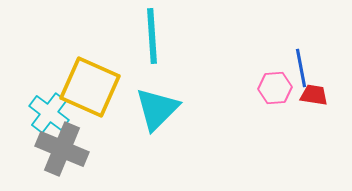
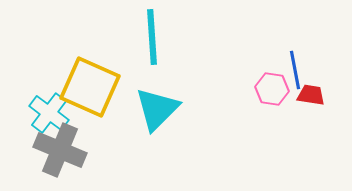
cyan line: moved 1 px down
blue line: moved 6 px left, 2 px down
pink hexagon: moved 3 px left, 1 px down; rotated 12 degrees clockwise
red trapezoid: moved 3 px left
gray cross: moved 2 px left, 1 px down
